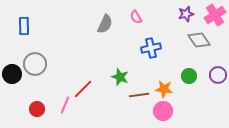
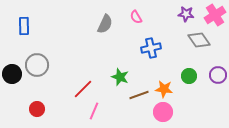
purple star: rotated 21 degrees clockwise
gray circle: moved 2 px right, 1 px down
brown line: rotated 12 degrees counterclockwise
pink line: moved 29 px right, 6 px down
pink circle: moved 1 px down
